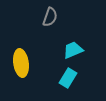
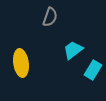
cyan trapezoid: rotated 15 degrees counterclockwise
cyan rectangle: moved 25 px right, 8 px up
